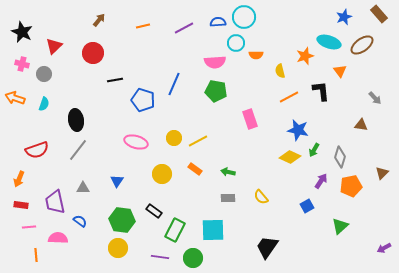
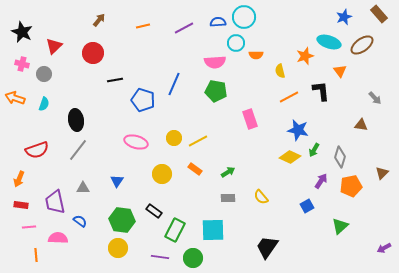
green arrow at (228, 172): rotated 136 degrees clockwise
